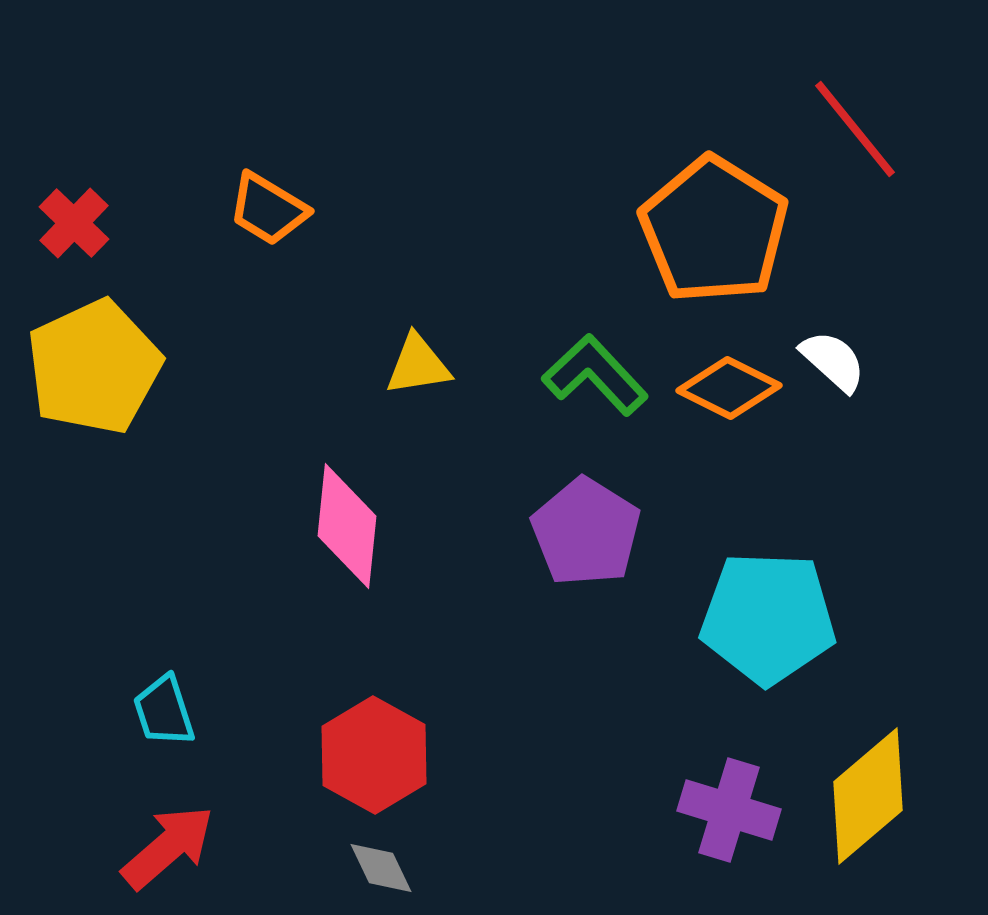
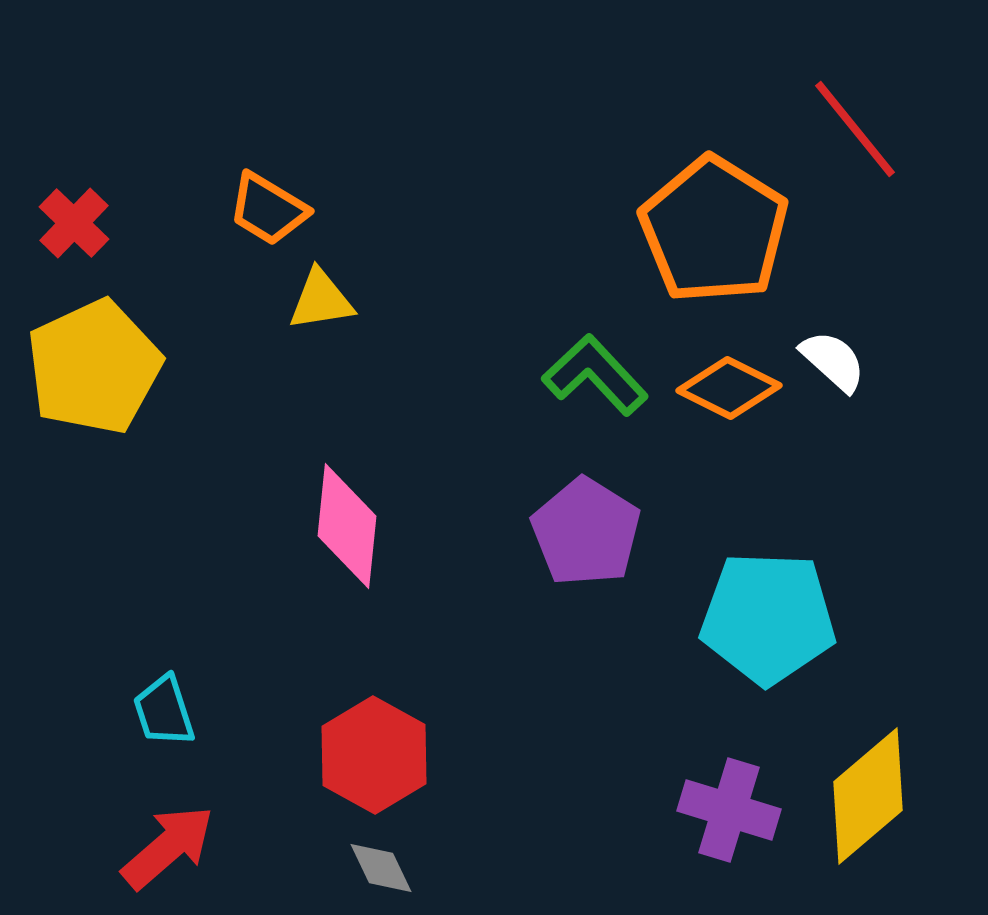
yellow triangle: moved 97 px left, 65 px up
